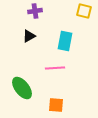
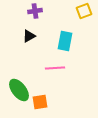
yellow square: rotated 35 degrees counterclockwise
green ellipse: moved 3 px left, 2 px down
orange square: moved 16 px left, 3 px up; rotated 14 degrees counterclockwise
